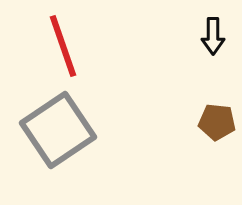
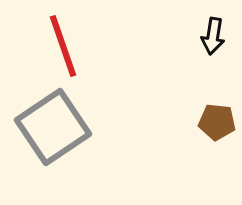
black arrow: rotated 9 degrees clockwise
gray square: moved 5 px left, 3 px up
